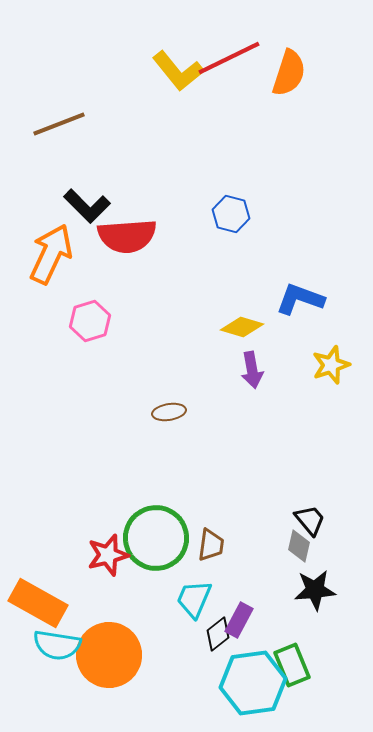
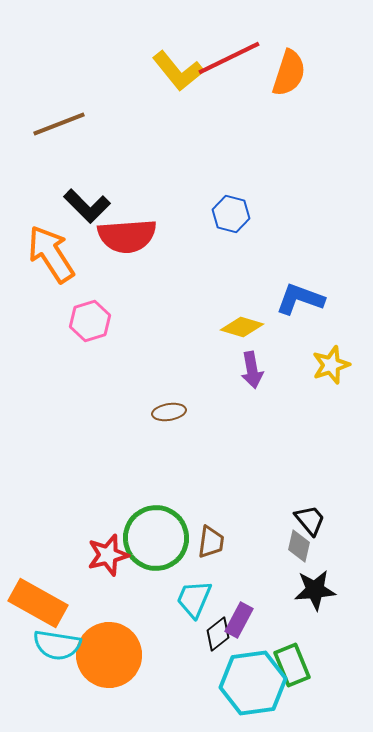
orange arrow: rotated 58 degrees counterclockwise
brown trapezoid: moved 3 px up
